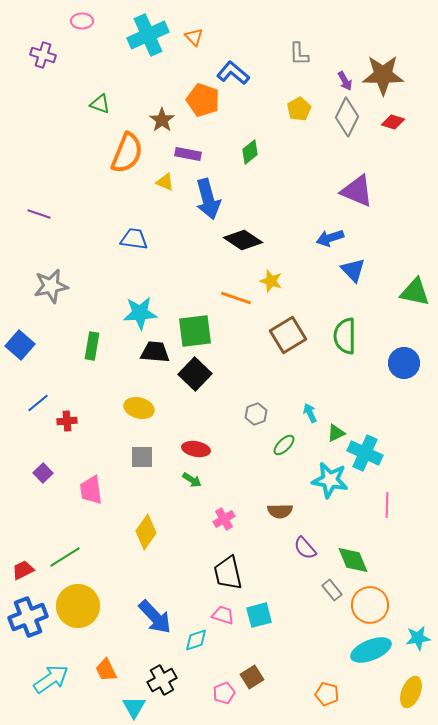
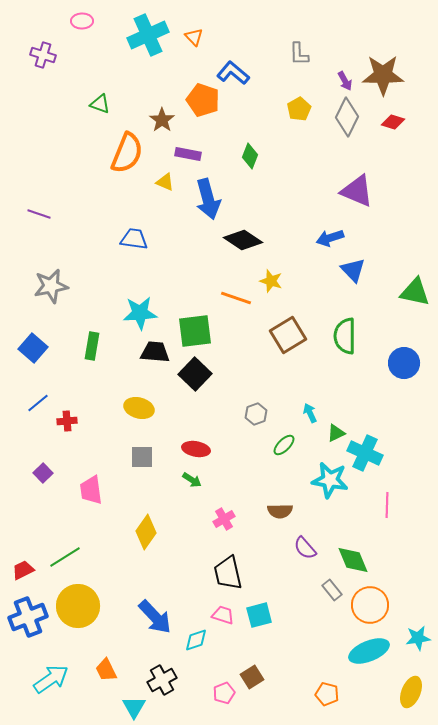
green diamond at (250, 152): moved 4 px down; rotated 30 degrees counterclockwise
blue square at (20, 345): moved 13 px right, 3 px down
cyan ellipse at (371, 650): moved 2 px left, 1 px down
